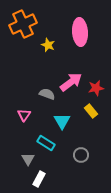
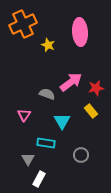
cyan rectangle: rotated 24 degrees counterclockwise
